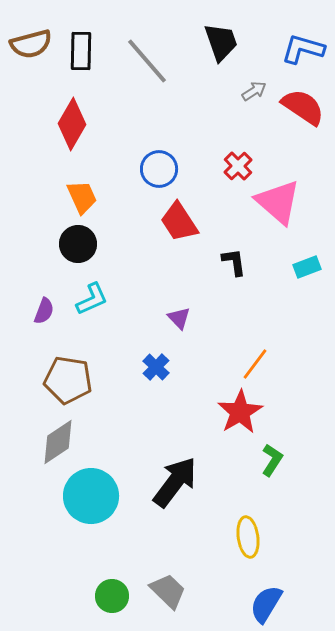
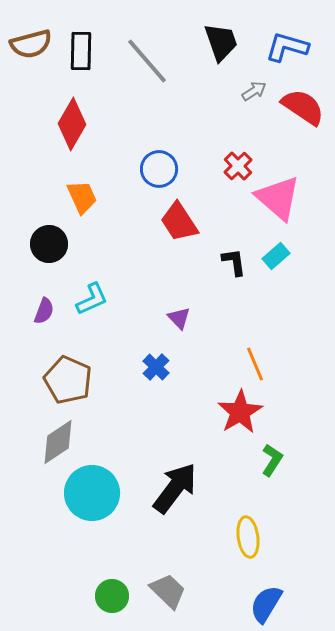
blue L-shape: moved 16 px left, 2 px up
pink triangle: moved 4 px up
black circle: moved 29 px left
cyan rectangle: moved 31 px left, 11 px up; rotated 20 degrees counterclockwise
orange line: rotated 60 degrees counterclockwise
brown pentagon: rotated 15 degrees clockwise
black arrow: moved 6 px down
cyan circle: moved 1 px right, 3 px up
